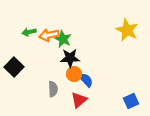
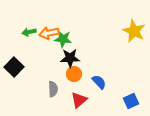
yellow star: moved 7 px right, 1 px down
orange arrow: moved 2 px up
green star: rotated 18 degrees counterclockwise
blue semicircle: moved 13 px right, 2 px down
